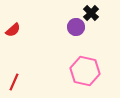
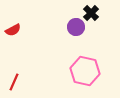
red semicircle: rotated 14 degrees clockwise
